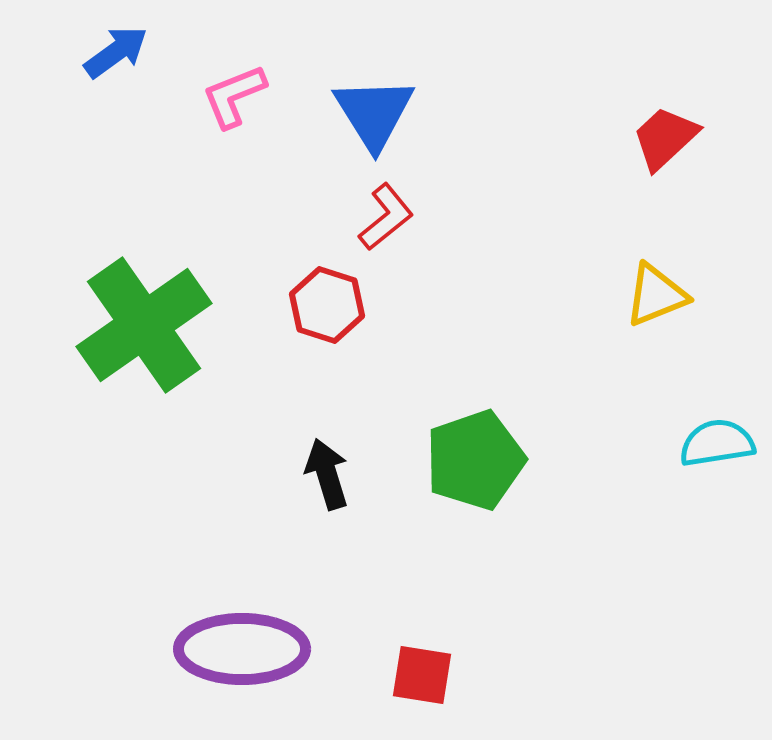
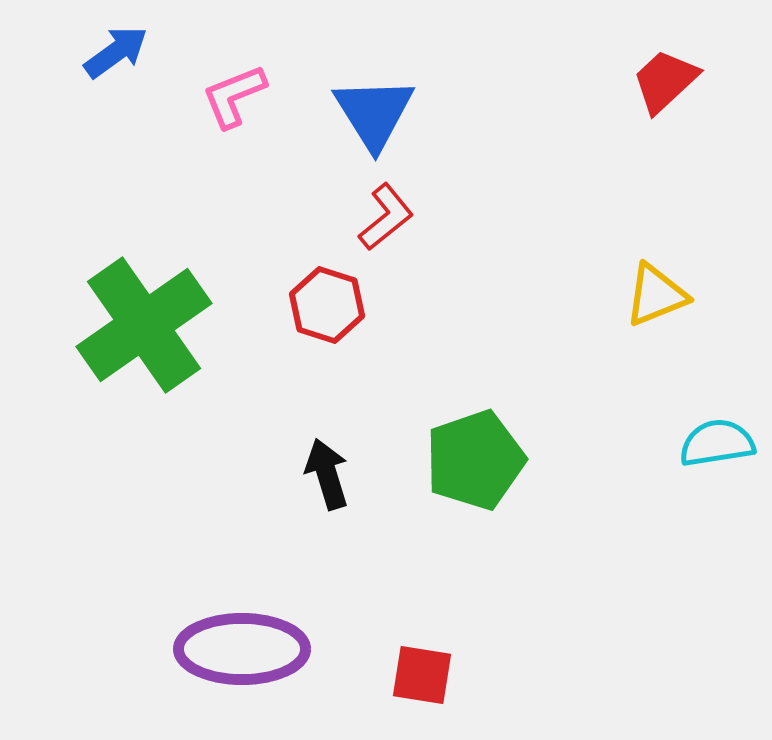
red trapezoid: moved 57 px up
